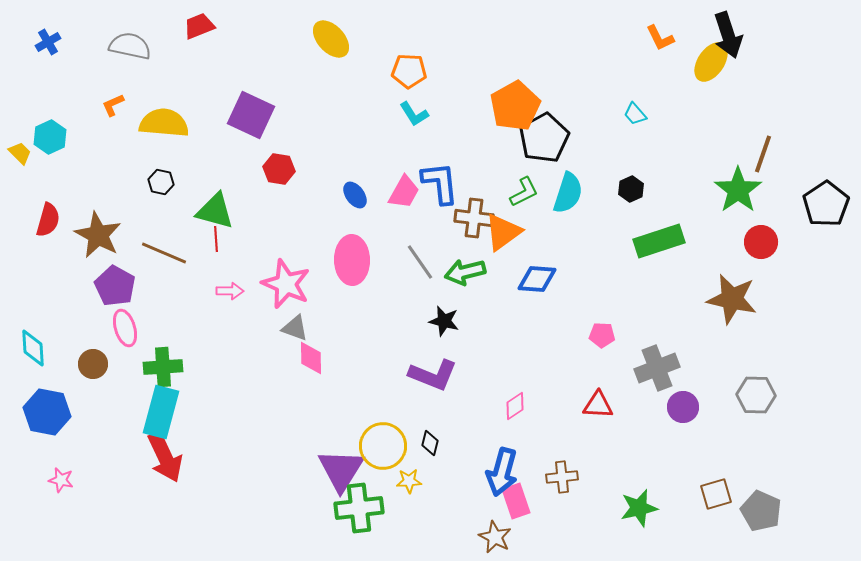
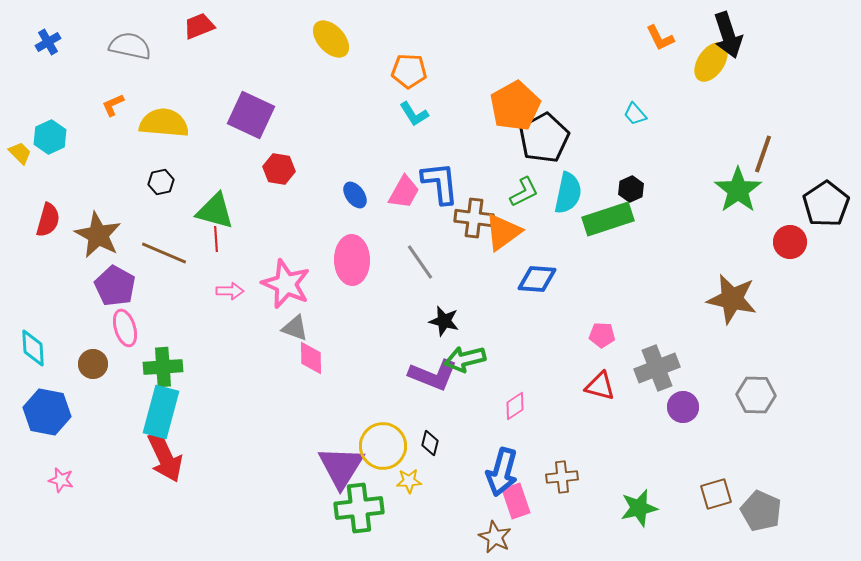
black hexagon at (161, 182): rotated 25 degrees counterclockwise
cyan semicircle at (568, 193): rotated 6 degrees counterclockwise
green rectangle at (659, 241): moved 51 px left, 22 px up
red circle at (761, 242): moved 29 px right
green arrow at (465, 272): moved 87 px down
red triangle at (598, 405): moved 2 px right, 19 px up; rotated 12 degrees clockwise
purple triangle at (341, 470): moved 3 px up
